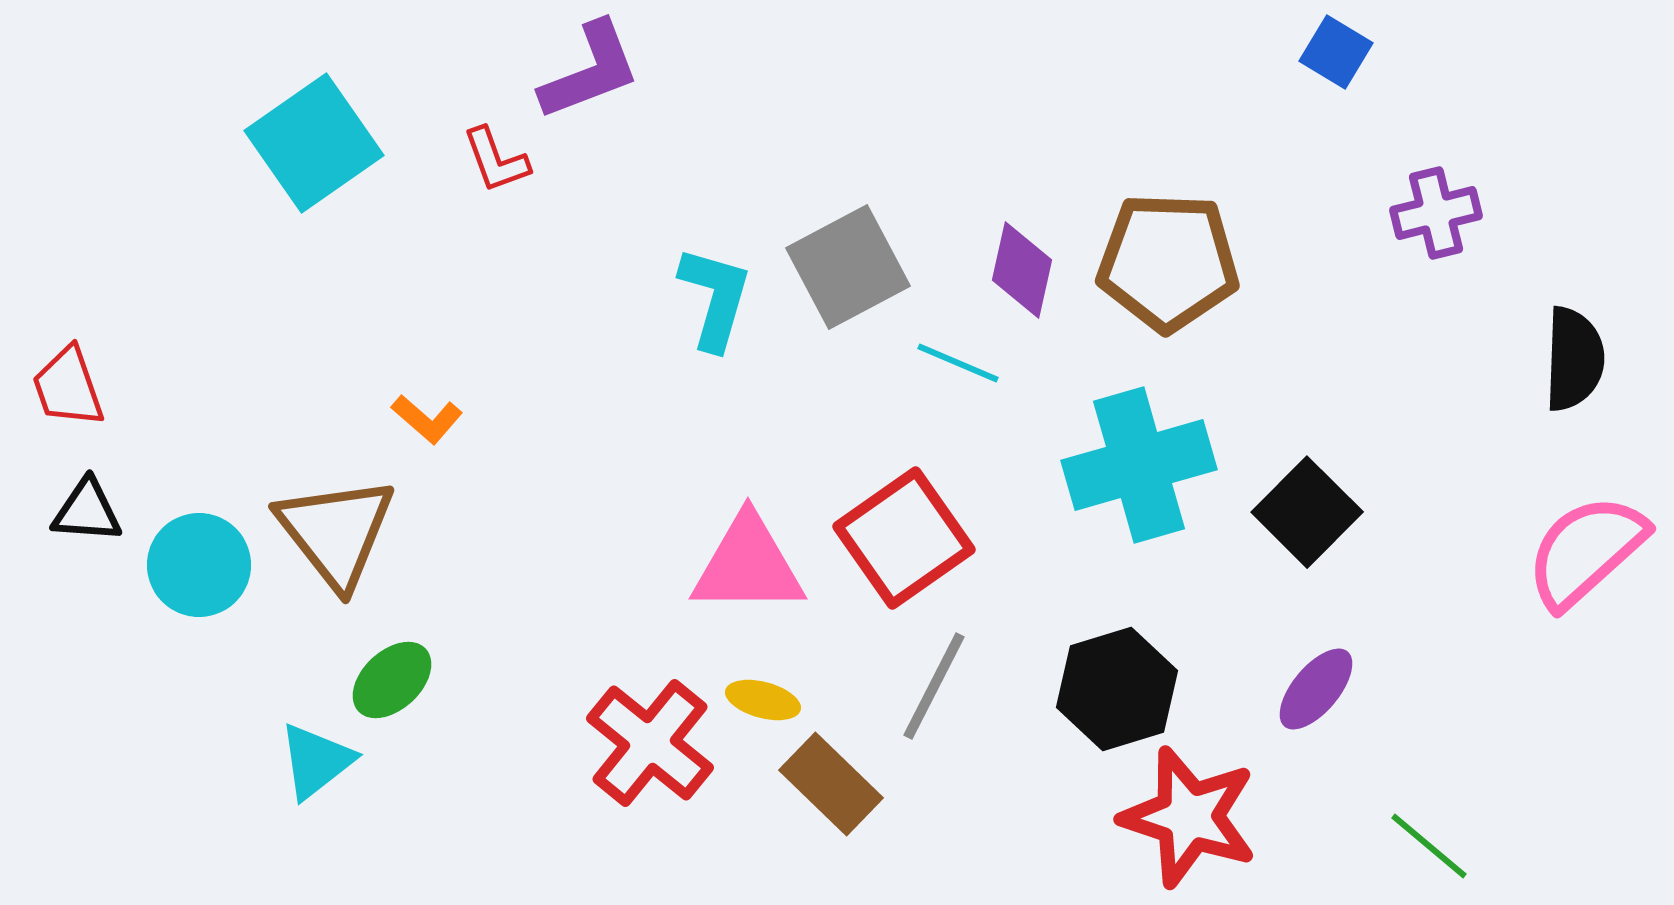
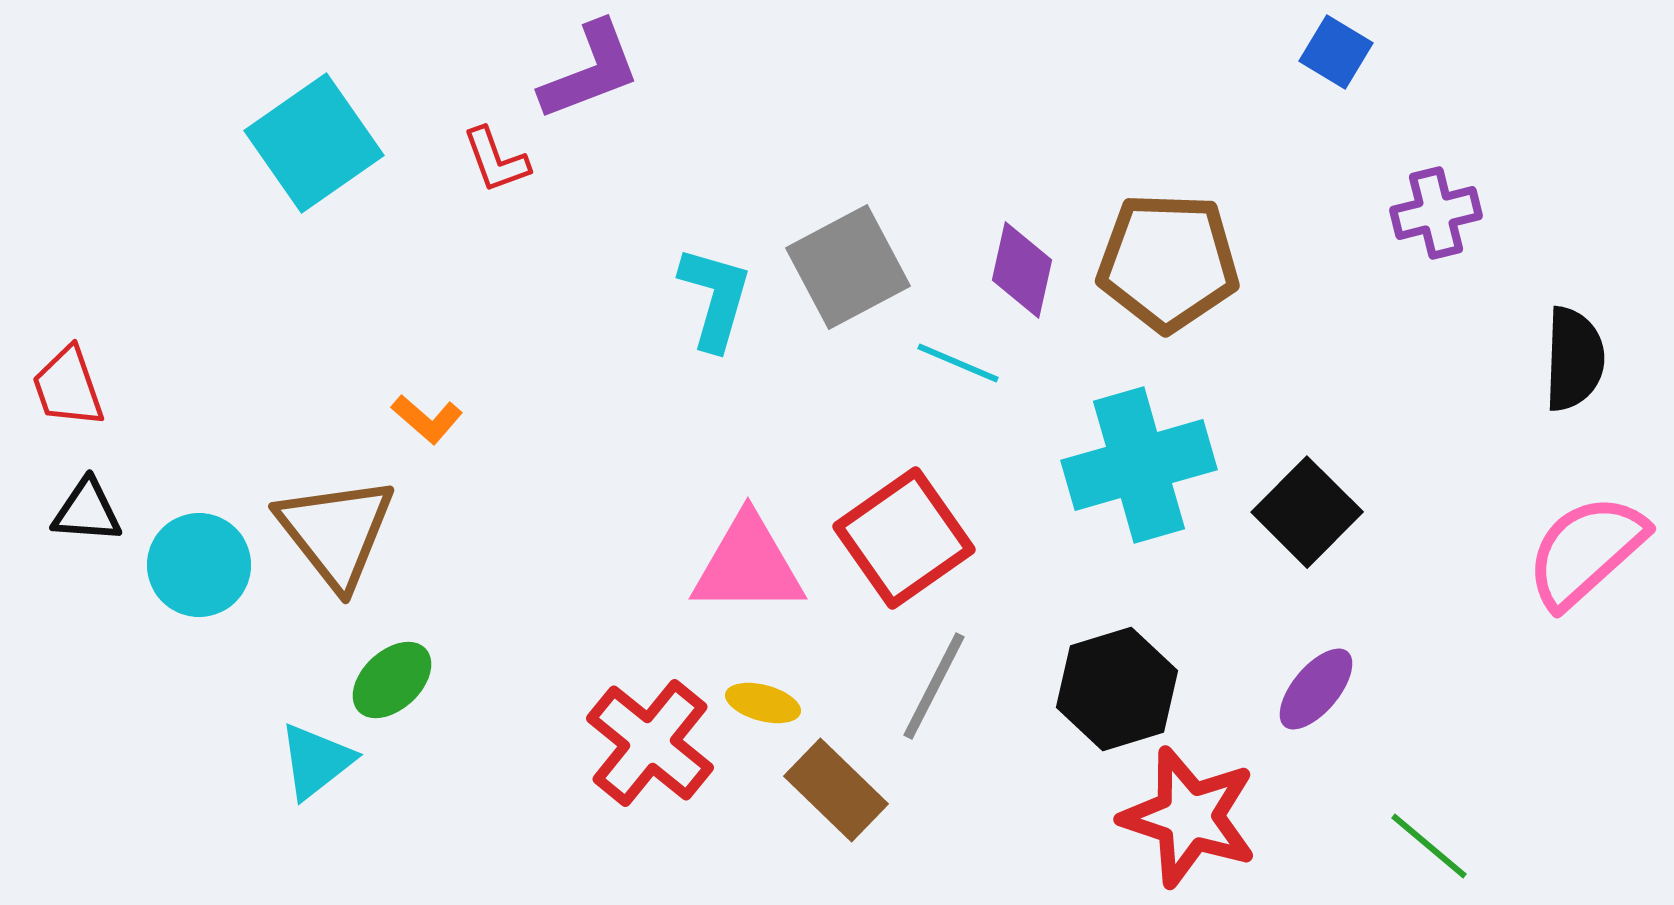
yellow ellipse: moved 3 px down
brown rectangle: moved 5 px right, 6 px down
